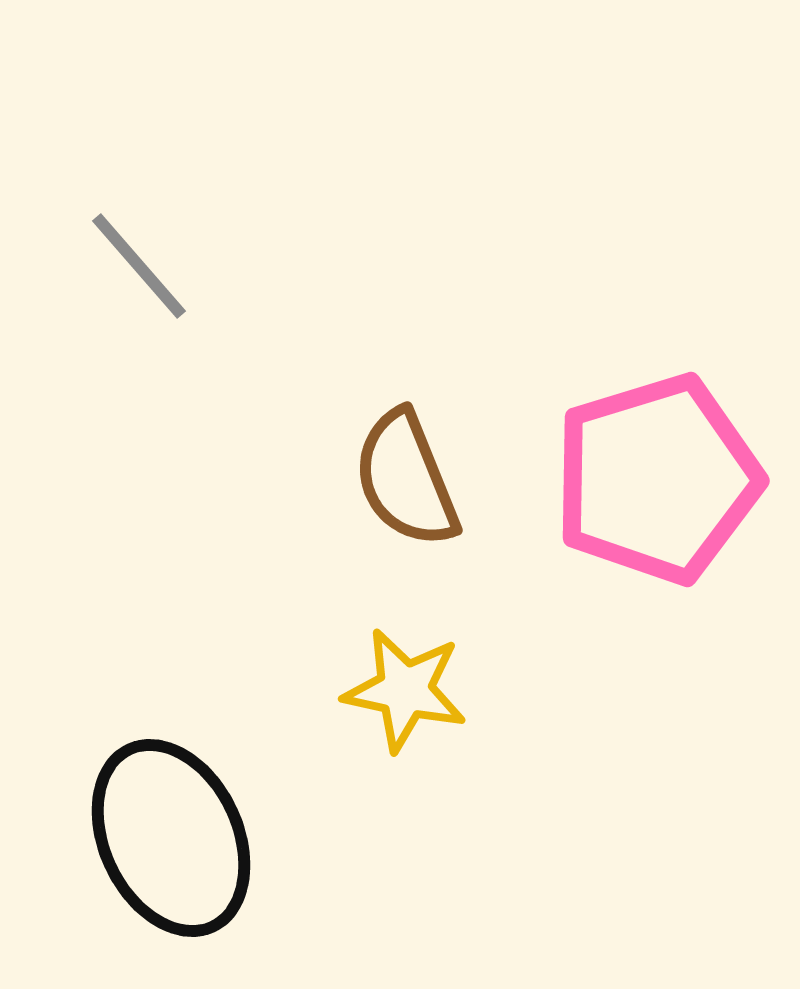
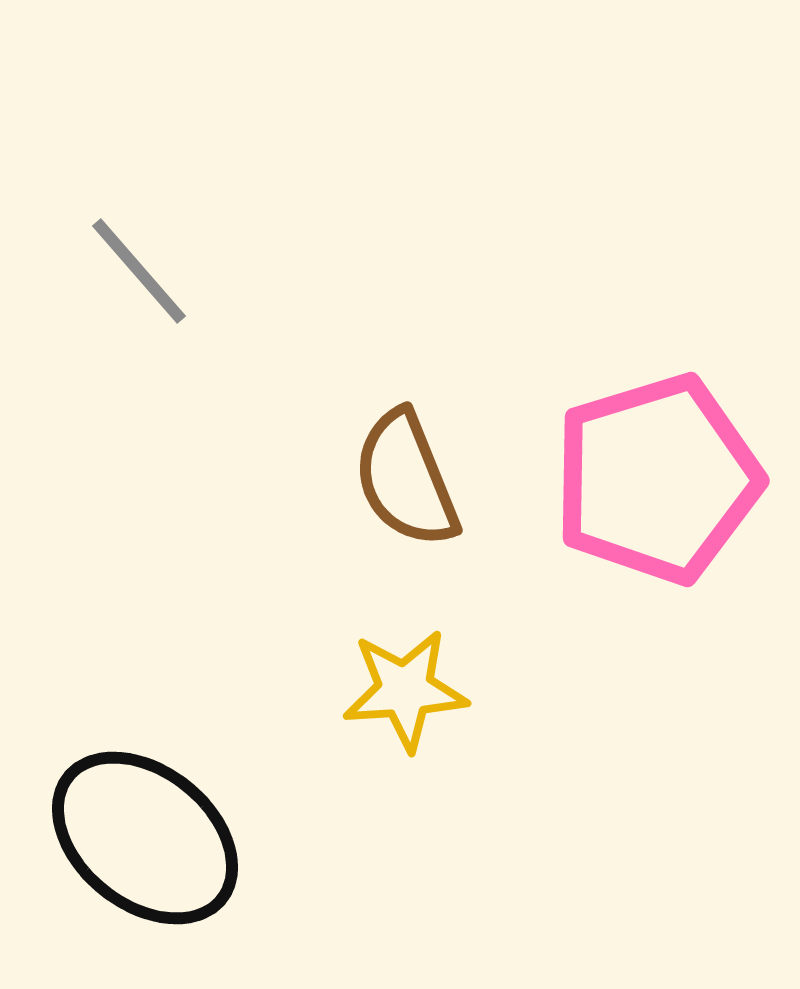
gray line: moved 5 px down
yellow star: rotated 16 degrees counterclockwise
black ellipse: moved 26 px left; rotated 26 degrees counterclockwise
